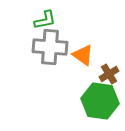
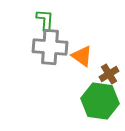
green L-shape: rotated 75 degrees counterclockwise
orange triangle: moved 1 px left, 1 px down
